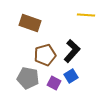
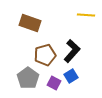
gray pentagon: rotated 25 degrees clockwise
